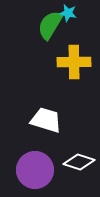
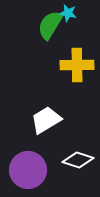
yellow cross: moved 3 px right, 3 px down
white trapezoid: rotated 48 degrees counterclockwise
white diamond: moved 1 px left, 2 px up
purple circle: moved 7 px left
